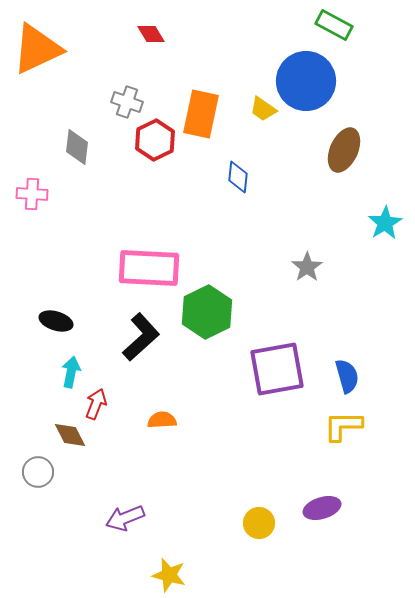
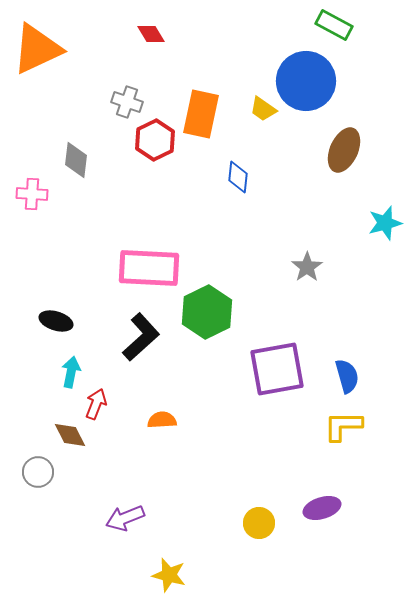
gray diamond: moved 1 px left, 13 px down
cyan star: rotated 16 degrees clockwise
